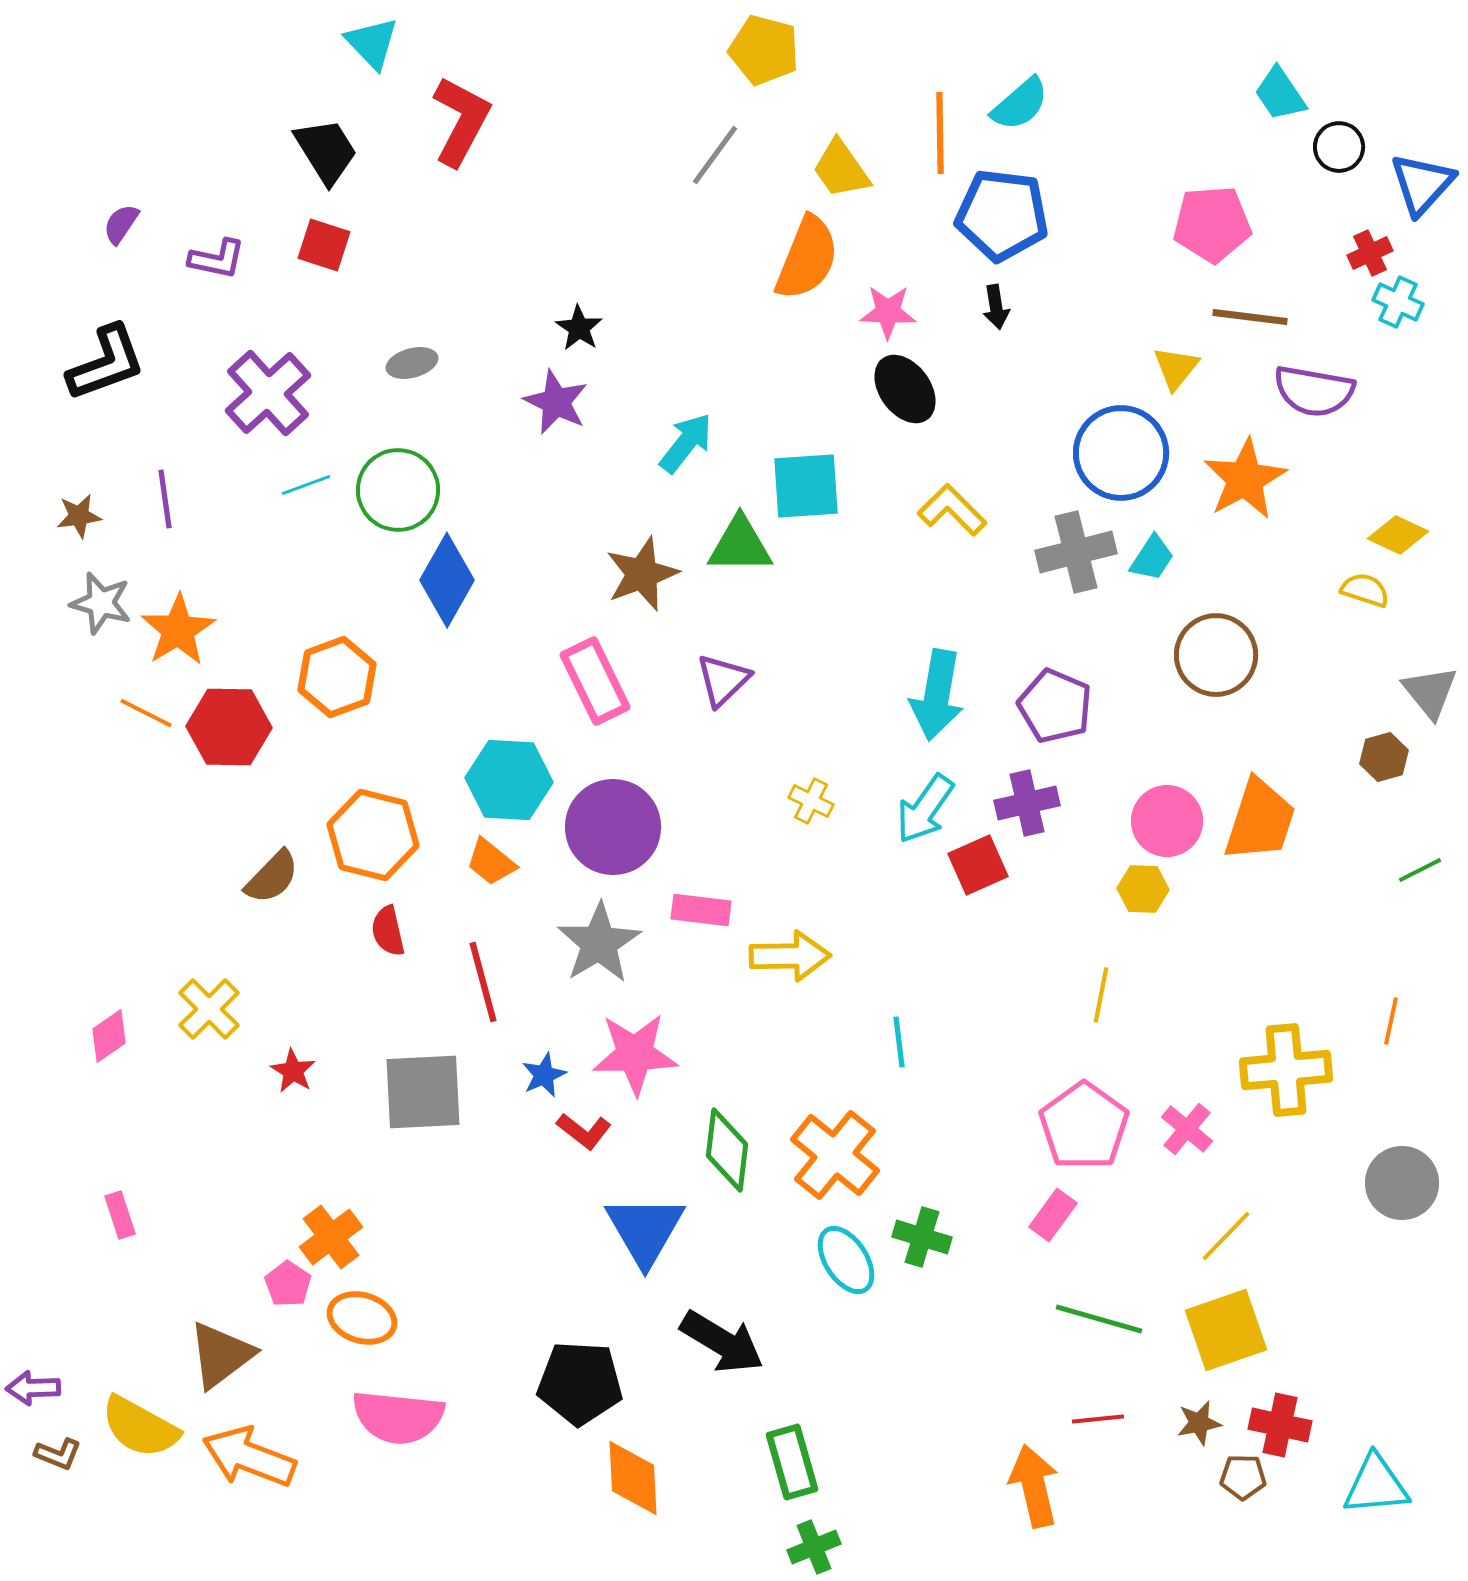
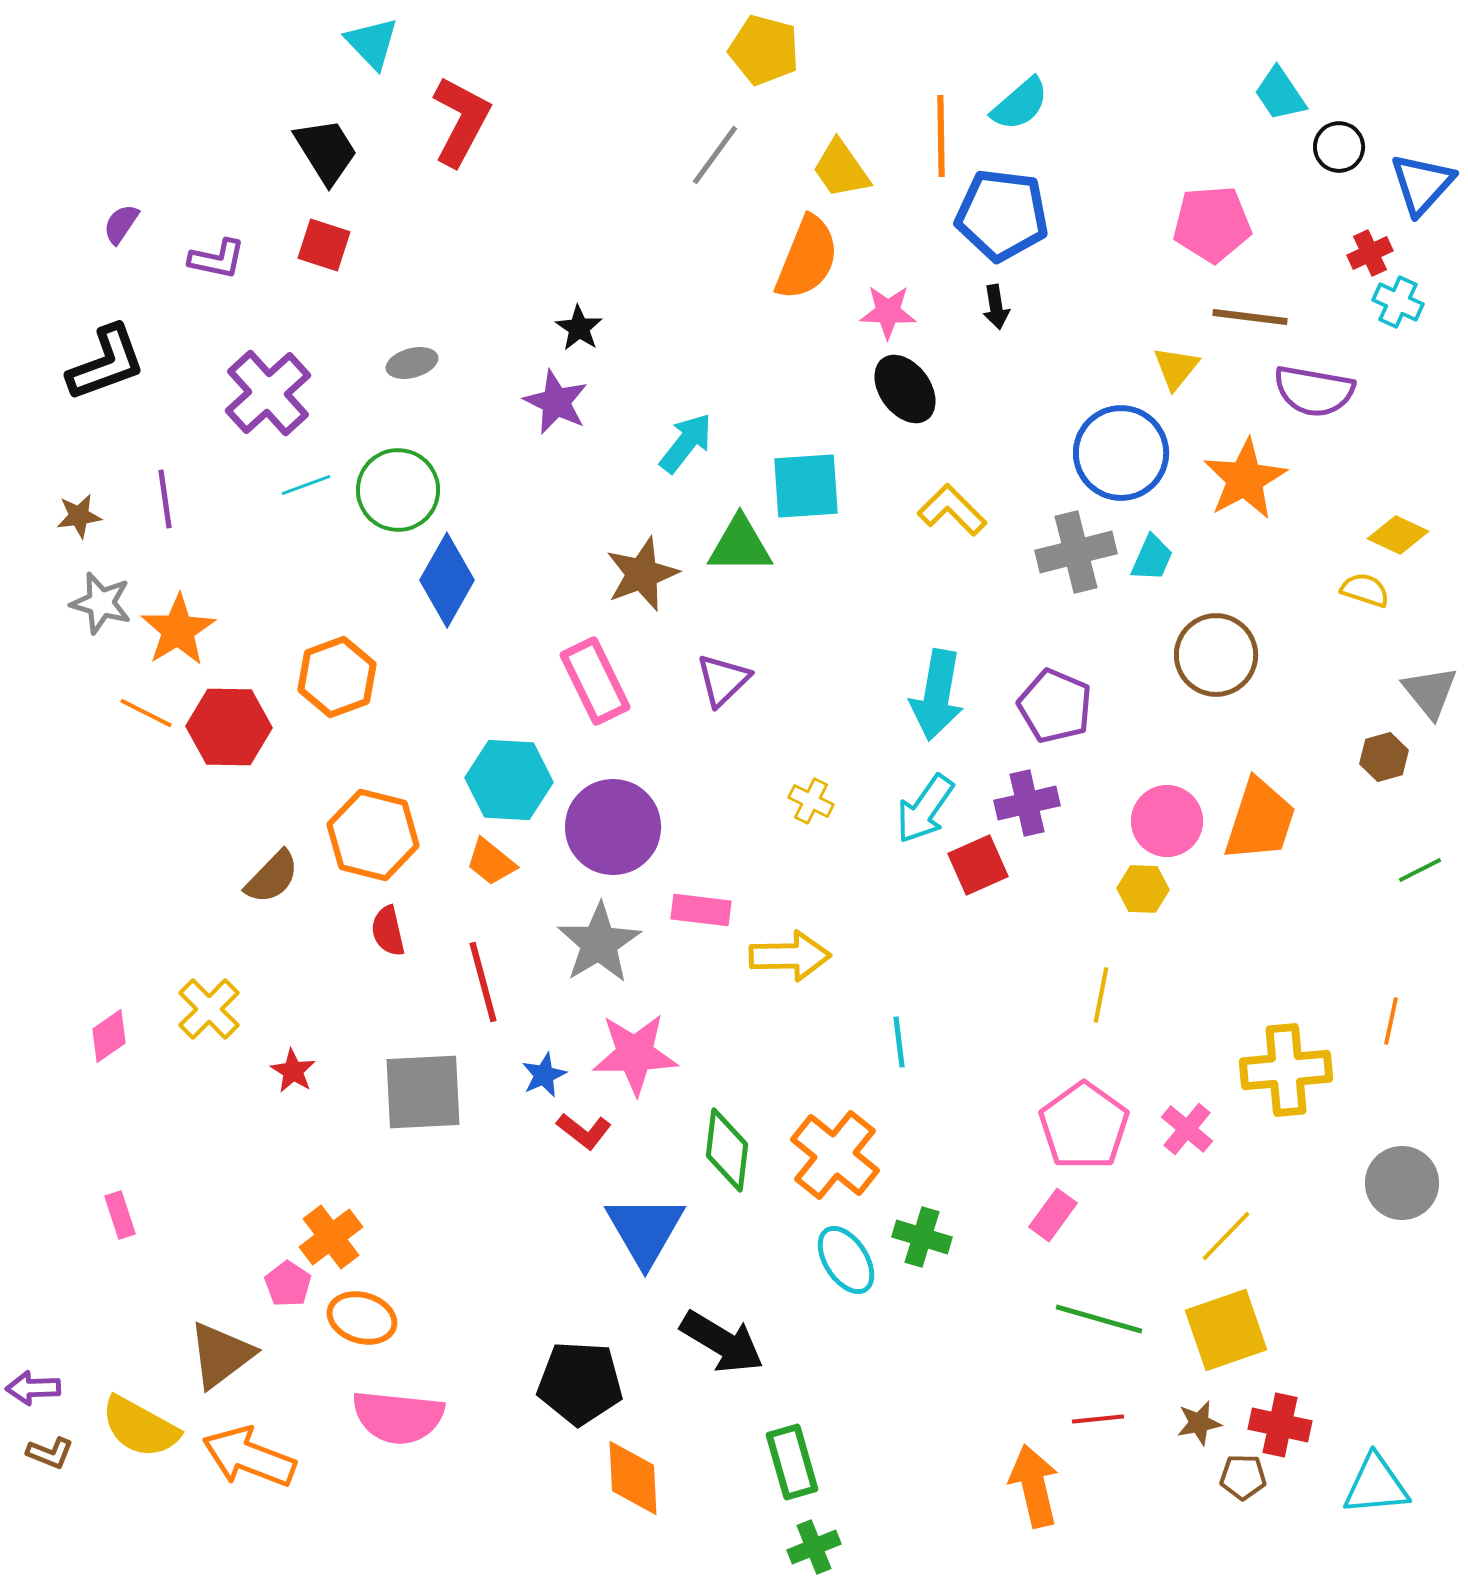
orange line at (940, 133): moved 1 px right, 3 px down
cyan trapezoid at (1152, 558): rotated 9 degrees counterclockwise
brown L-shape at (58, 1454): moved 8 px left, 1 px up
